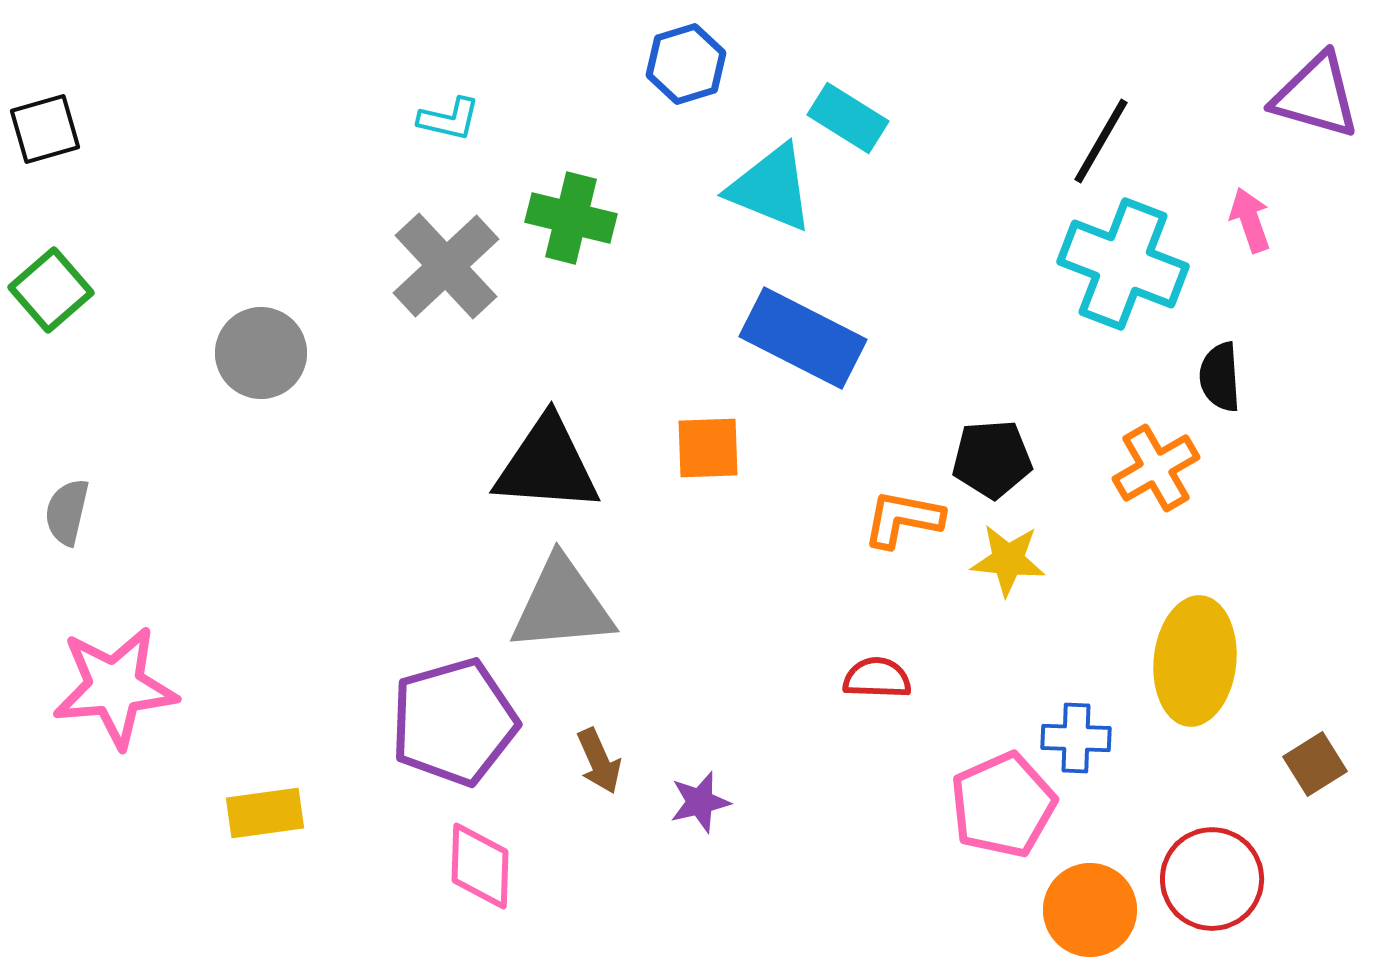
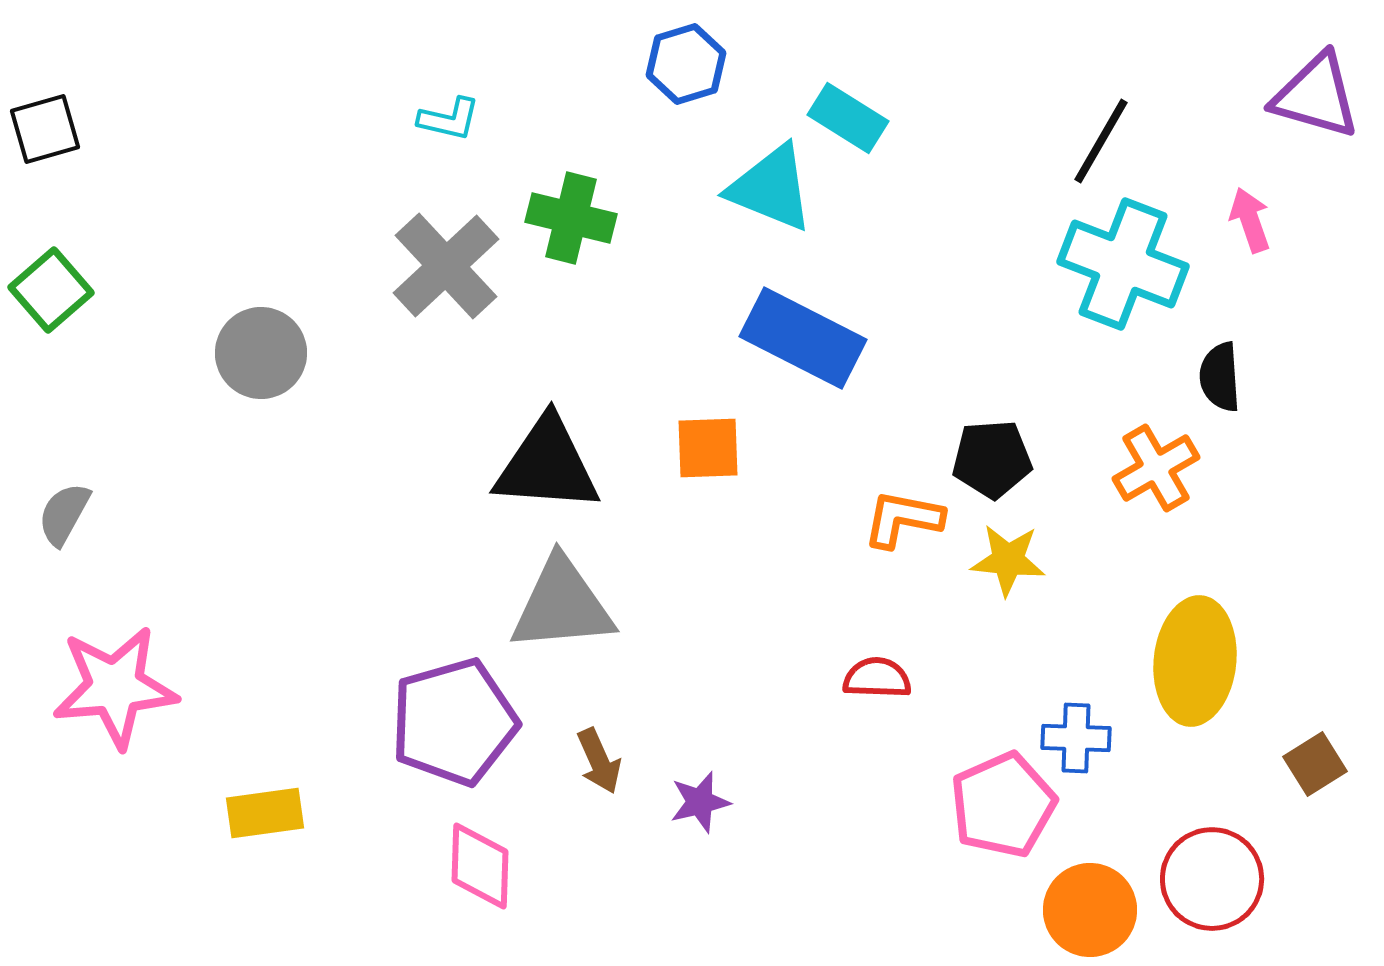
gray semicircle: moved 3 px left, 2 px down; rotated 16 degrees clockwise
